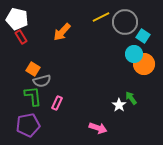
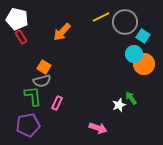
orange square: moved 11 px right, 2 px up
white star: rotated 16 degrees clockwise
